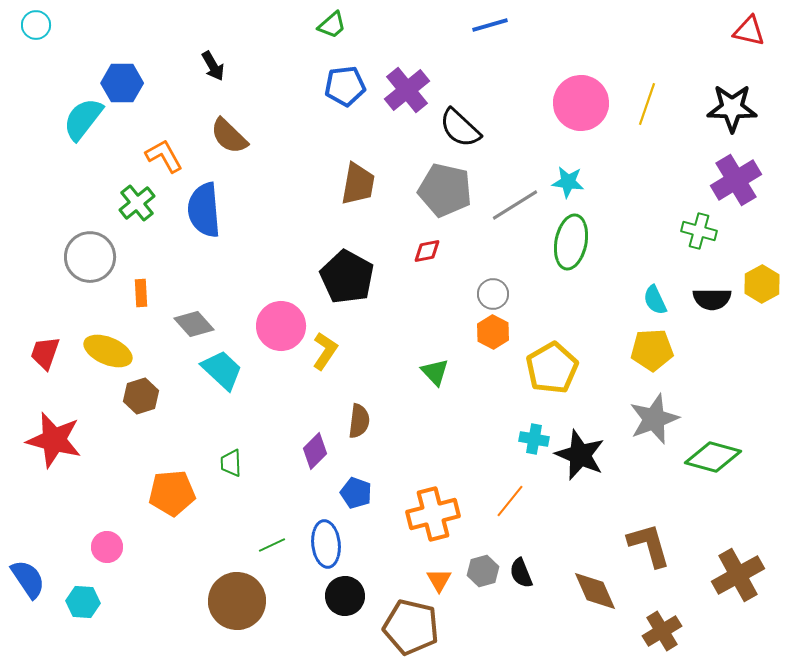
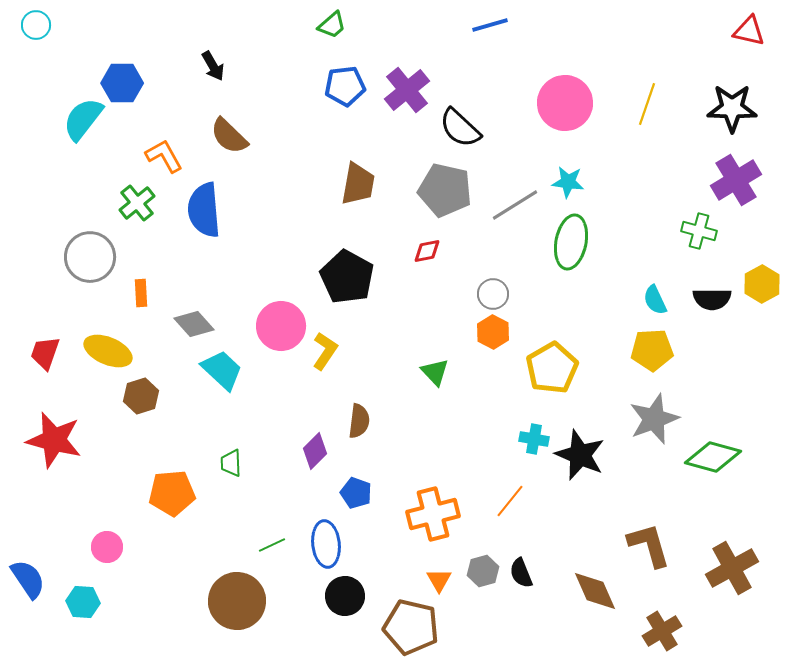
pink circle at (581, 103): moved 16 px left
brown cross at (738, 575): moved 6 px left, 7 px up
